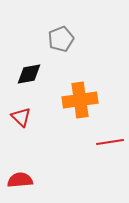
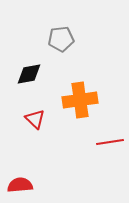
gray pentagon: rotated 15 degrees clockwise
red triangle: moved 14 px right, 2 px down
red semicircle: moved 5 px down
